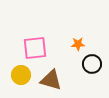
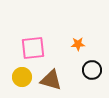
pink square: moved 2 px left
black circle: moved 6 px down
yellow circle: moved 1 px right, 2 px down
